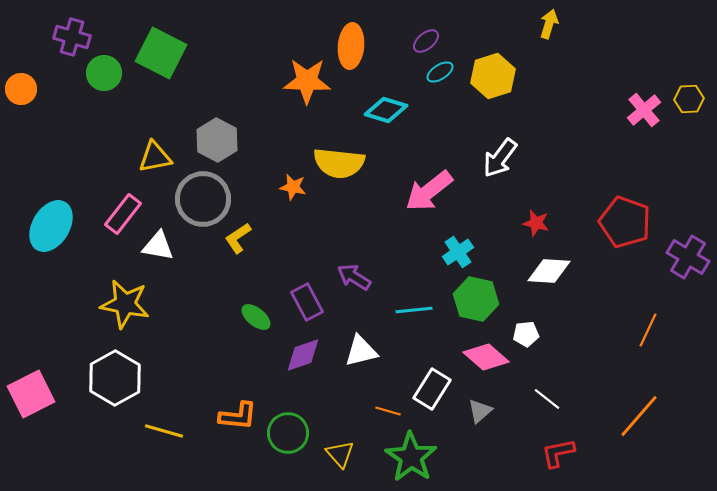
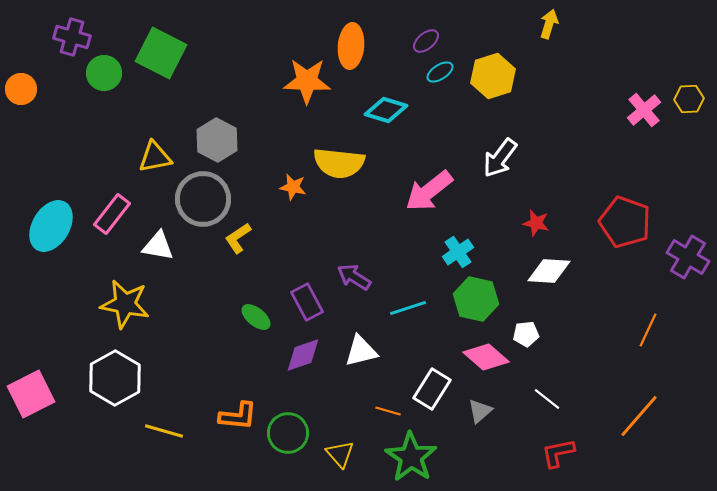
pink rectangle at (123, 214): moved 11 px left
cyan line at (414, 310): moved 6 px left, 2 px up; rotated 12 degrees counterclockwise
